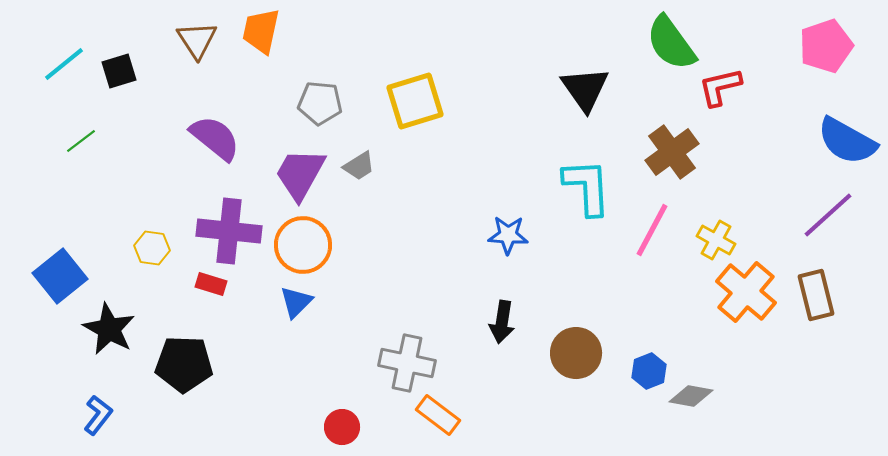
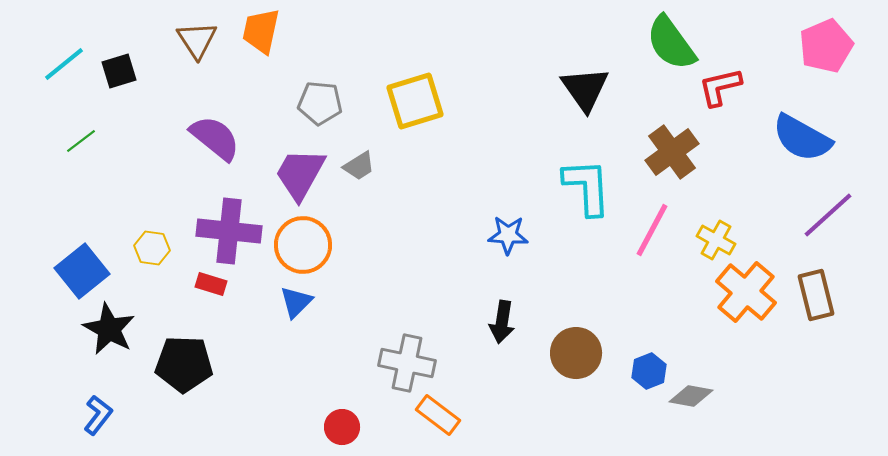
pink pentagon: rotated 4 degrees counterclockwise
blue semicircle: moved 45 px left, 3 px up
blue square: moved 22 px right, 5 px up
